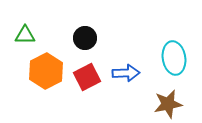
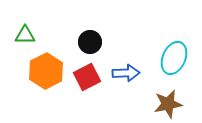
black circle: moved 5 px right, 4 px down
cyan ellipse: rotated 32 degrees clockwise
